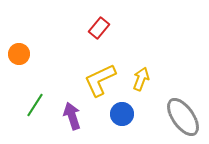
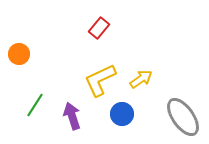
yellow arrow: rotated 35 degrees clockwise
